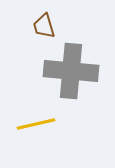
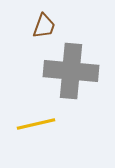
brown trapezoid: rotated 144 degrees counterclockwise
